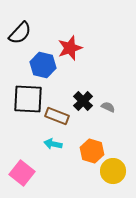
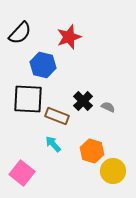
red star: moved 1 px left, 11 px up
cyan arrow: rotated 36 degrees clockwise
